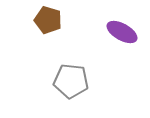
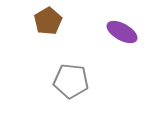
brown pentagon: moved 1 px down; rotated 24 degrees clockwise
